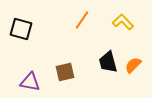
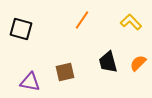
yellow L-shape: moved 8 px right
orange semicircle: moved 5 px right, 2 px up
